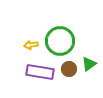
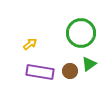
green circle: moved 21 px right, 8 px up
yellow arrow: moved 1 px left, 1 px up; rotated 152 degrees clockwise
brown circle: moved 1 px right, 2 px down
